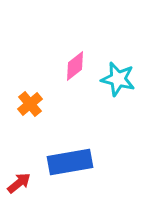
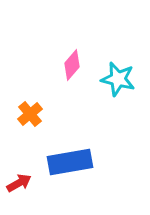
pink diamond: moved 3 px left, 1 px up; rotated 12 degrees counterclockwise
orange cross: moved 10 px down
red arrow: rotated 10 degrees clockwise
